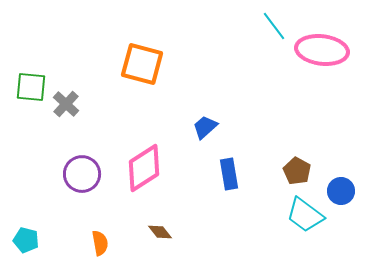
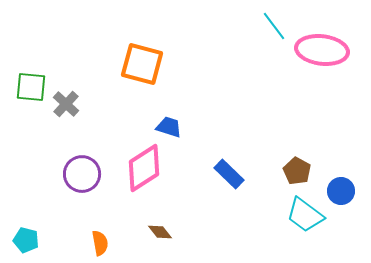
blue trapezoid: moved 36 px left; rotated 60 degrees clockwise
blue rectangle: rotated 36 degrees counterclockwise
